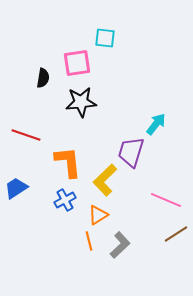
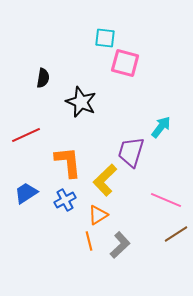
pink square: moved 48 px right; rotated 24 degrees clockwise
black star: rotated 28 degrees clockwise
cyan arrow: moved 5 px right, 3 px down
red line: rotated 44 degrees counterclockwise
blue trapezoid: moved 10 px right, 5 px down
